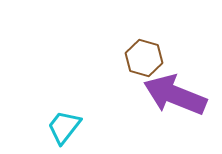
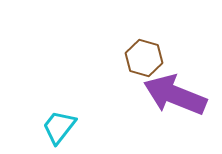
cyan trapezoid: moved 5 px left
